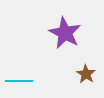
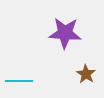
purple star: rotated 24 degrees counterclockwise
